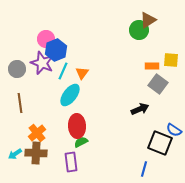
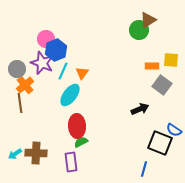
gray square: moved 4 px right, 1 px down
orange cross: moved 12 px left, 48 px up
